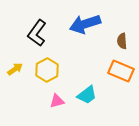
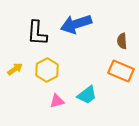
blue arrow: moved 9 px left
black L-shape: rotated 32 degrees counterclockwise
